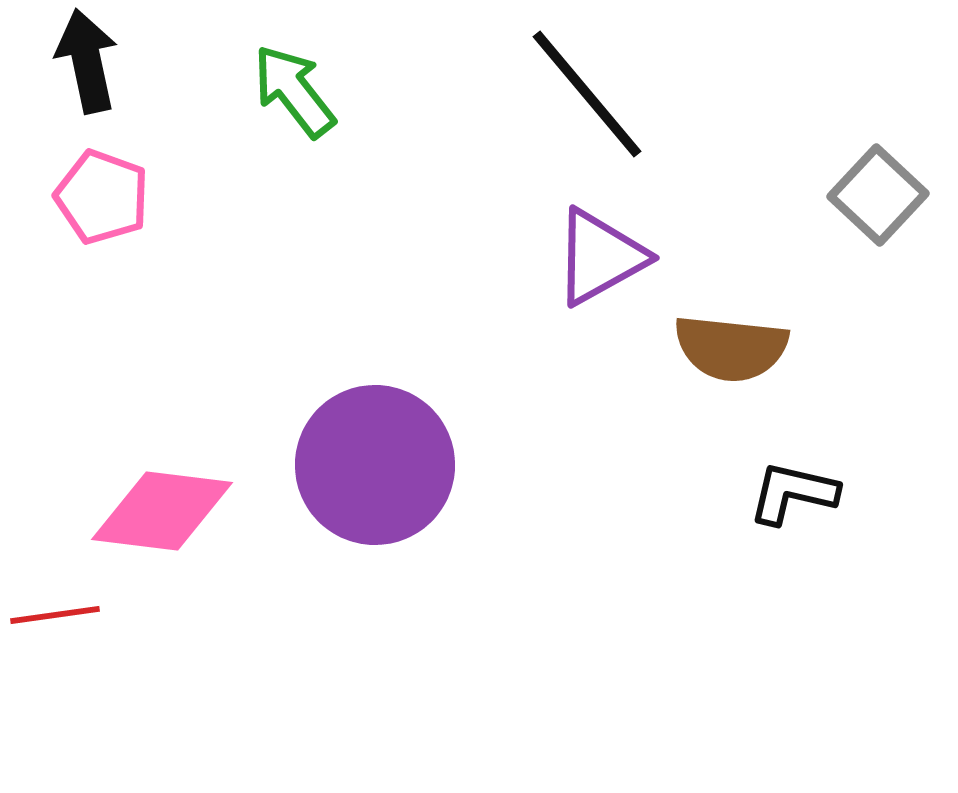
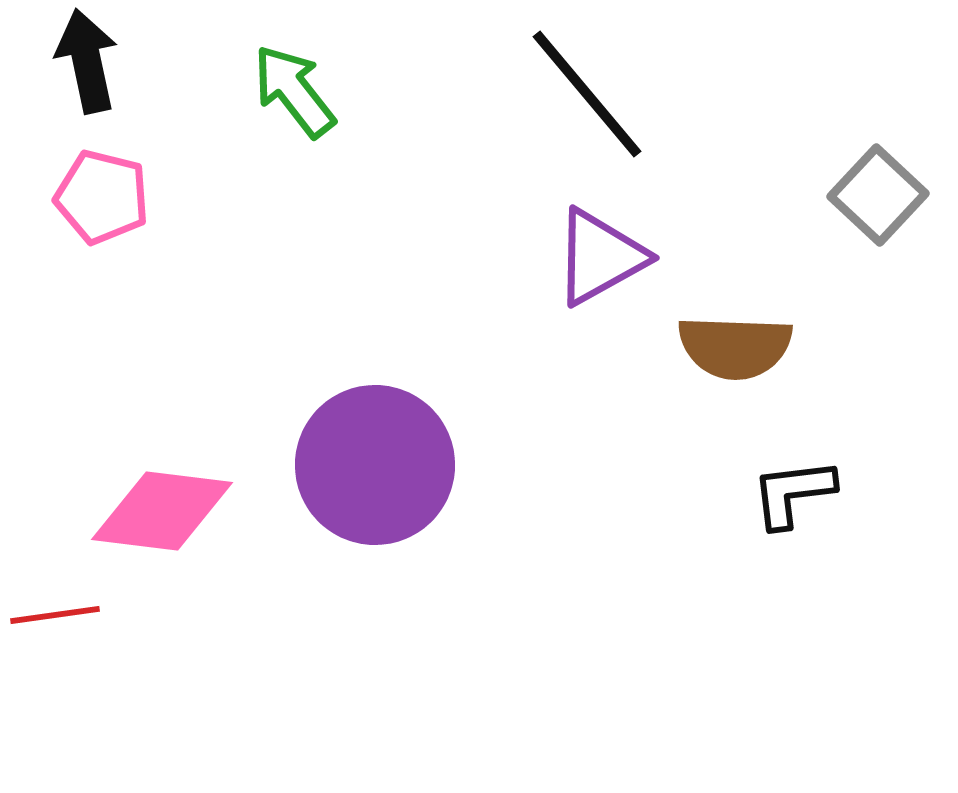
pink pentagon: rotated 6 degrees counterclockwise
brown semicircle: moved 4 px right, 1 px up; rotated 4 degrees counterclockwise
black L-shape: rotated 20 degrees counterclockwise
